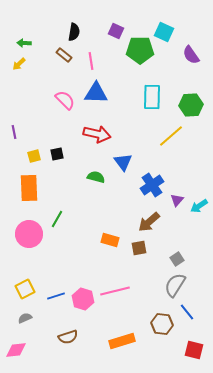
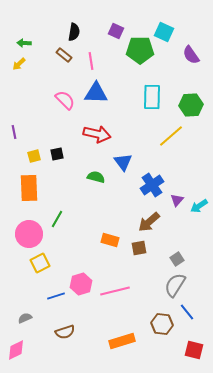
yellow square at (25, 289): moved 15 px right, 26 px up
pink hexagon at (83, 299): moved 2 px left, 15 px up; rotated 25 degrees clockwise
brown semicircle at (68, 337): moved 3 px left, 5 px up
pink diamond at (16, 350): rotated 20 degrees counterclockwise
